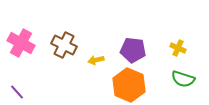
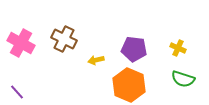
brown cross: moved 6 px up
purple pentagon: moved 1 px right, 1 px up
